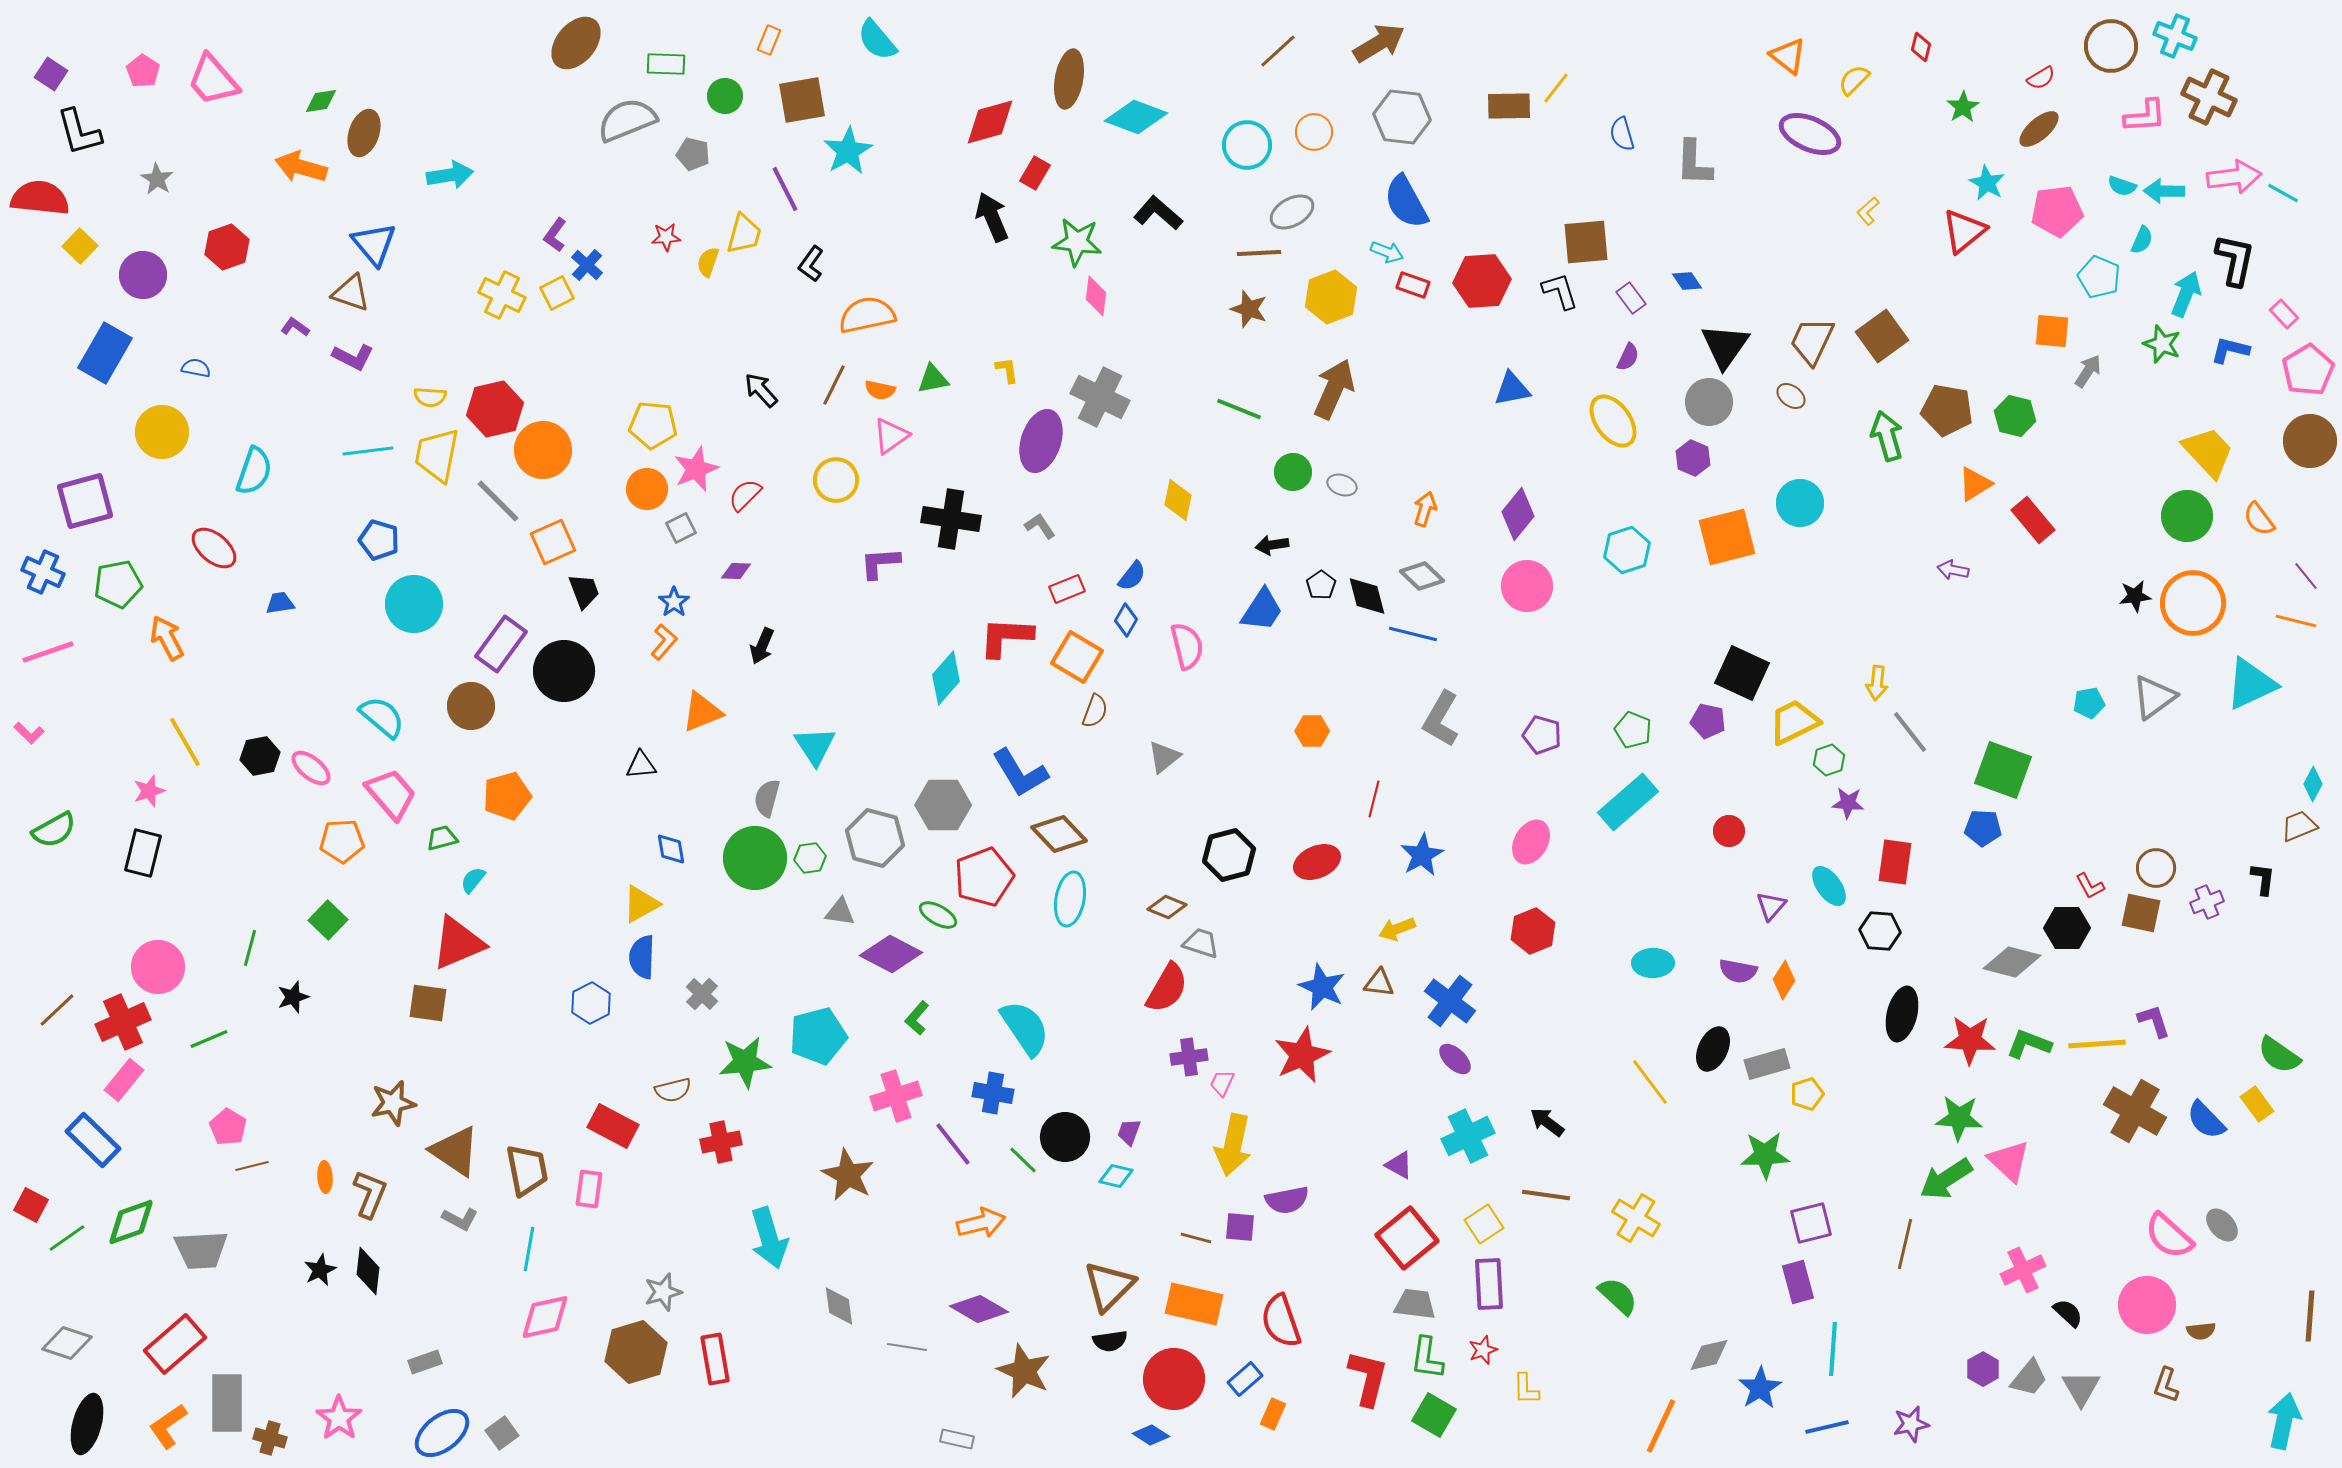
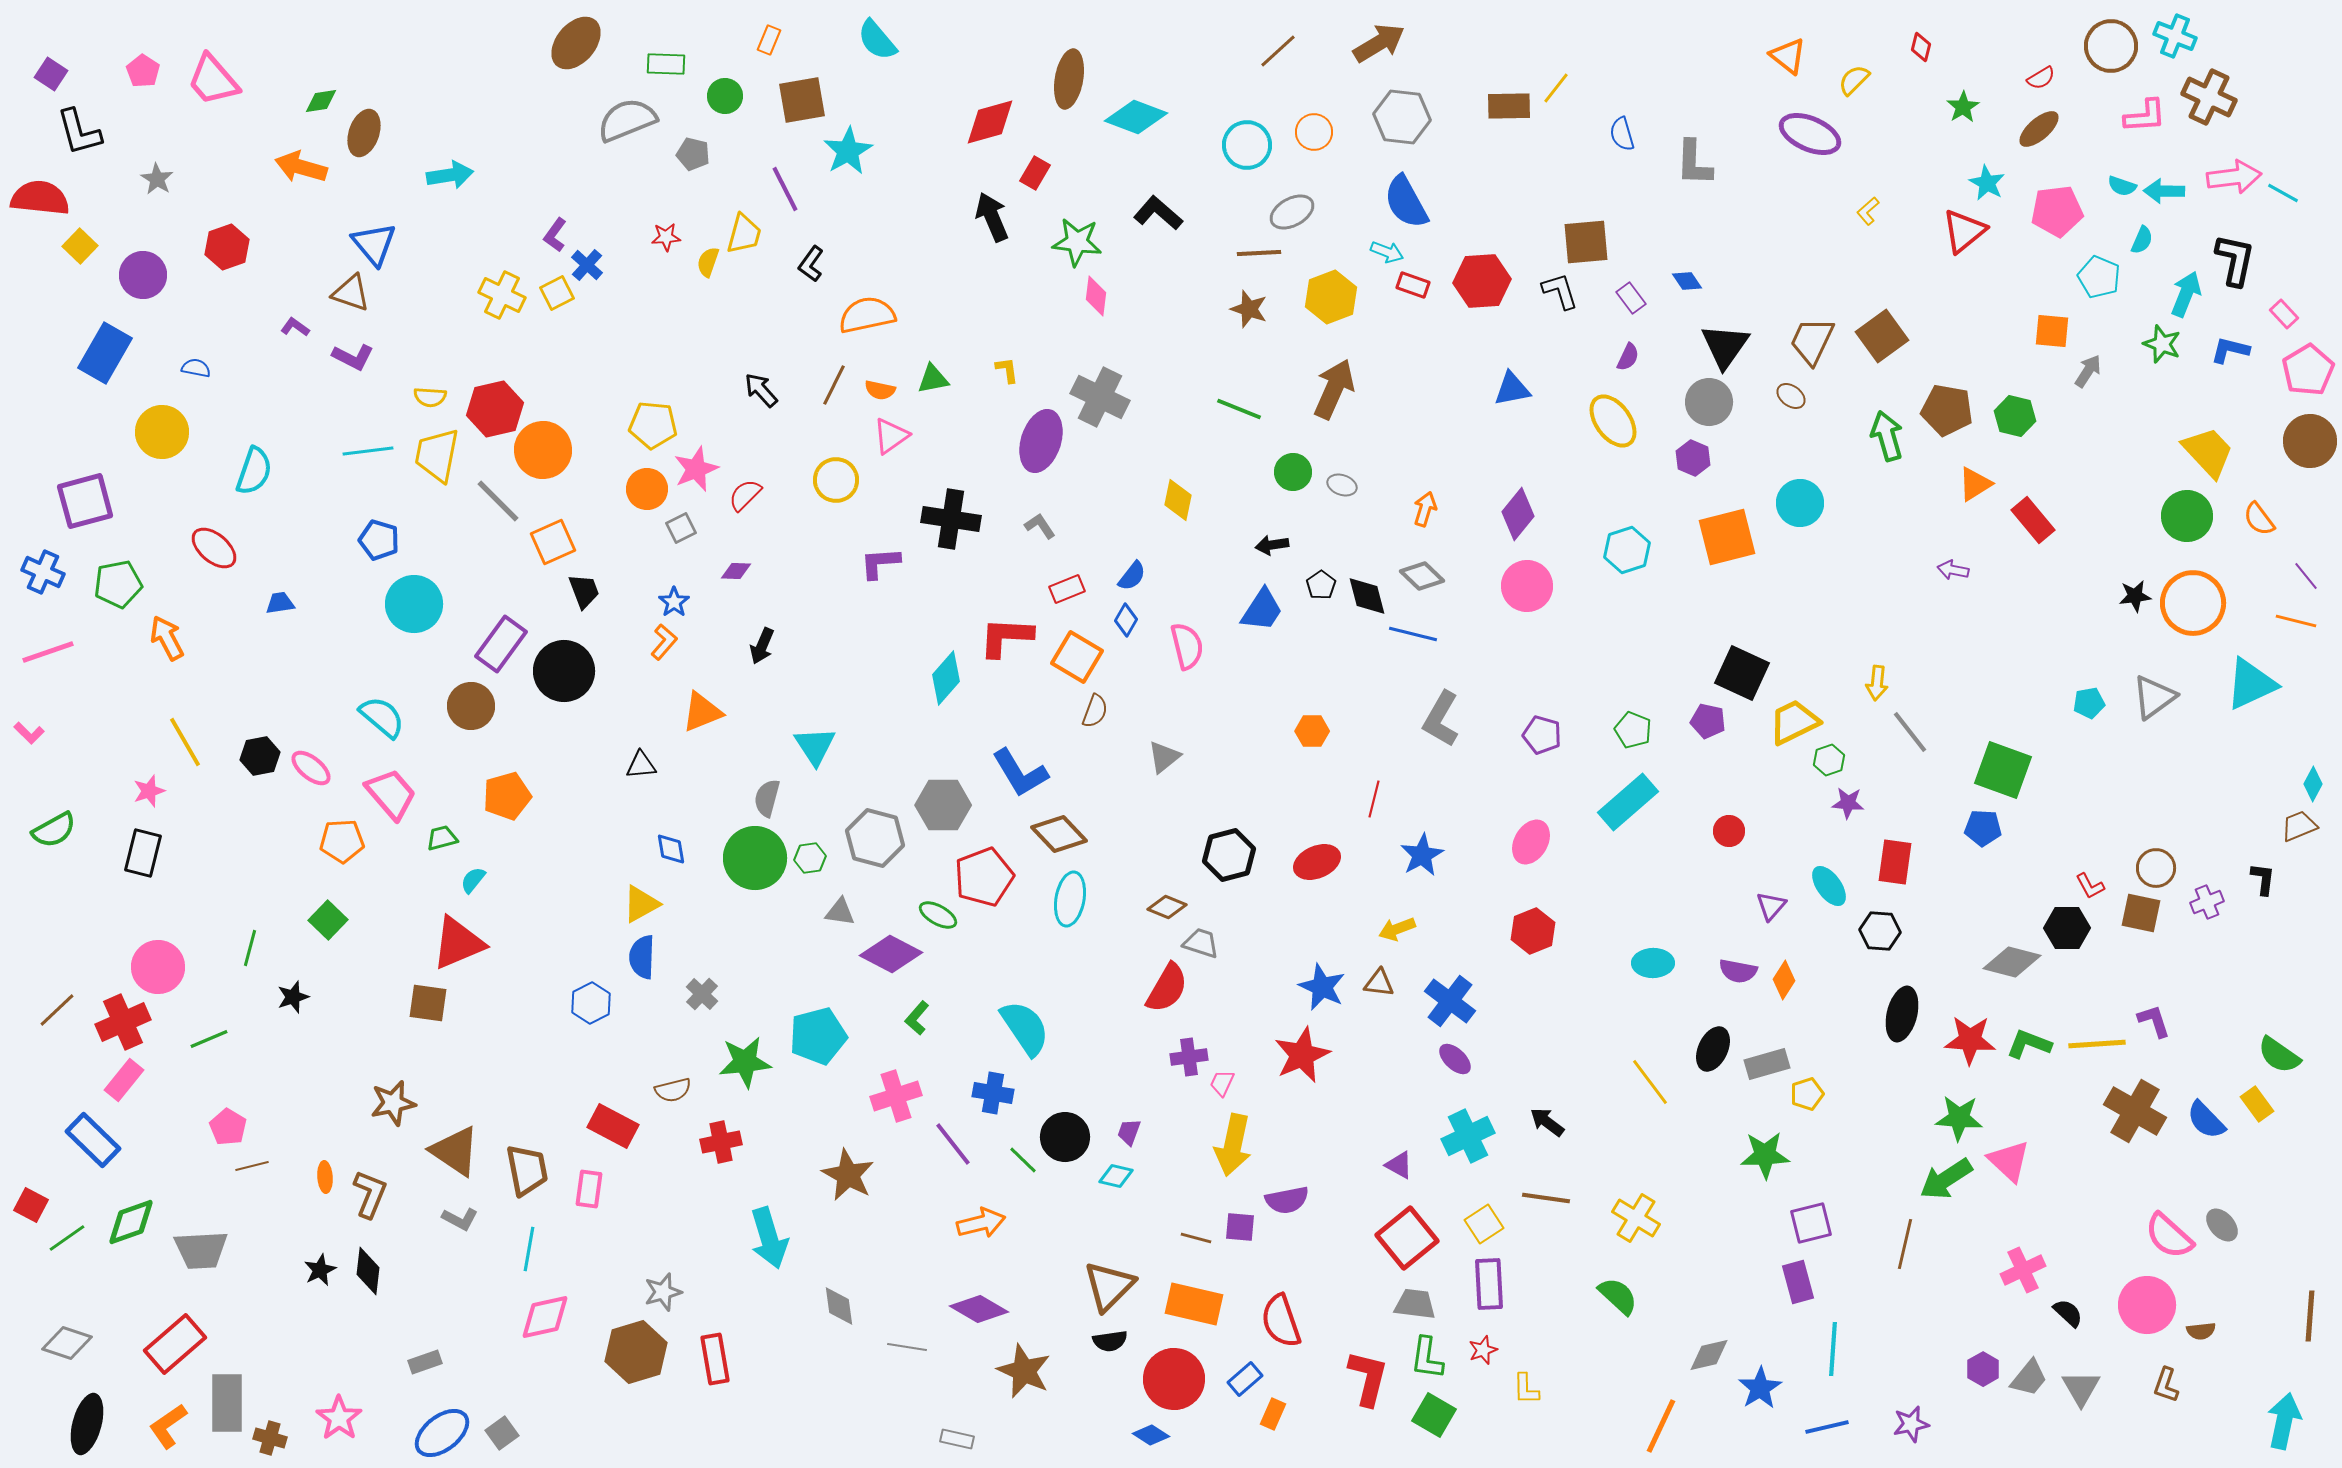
brown line at (1546, 1195): moved 3 px down
